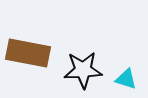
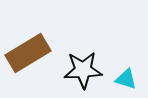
brown rectangle: rotated 42 degrees counterclockwise
